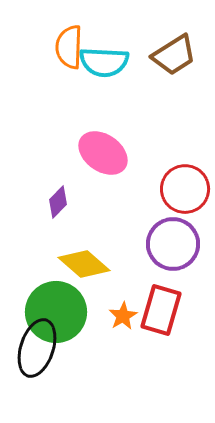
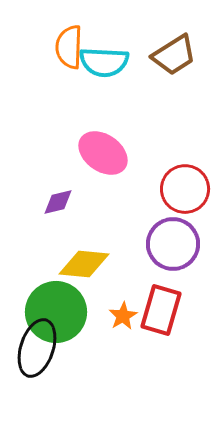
purple diamond: rotated 32 degrees clockwise
yellow diamond: rotated 36 degrees counterclockwise
